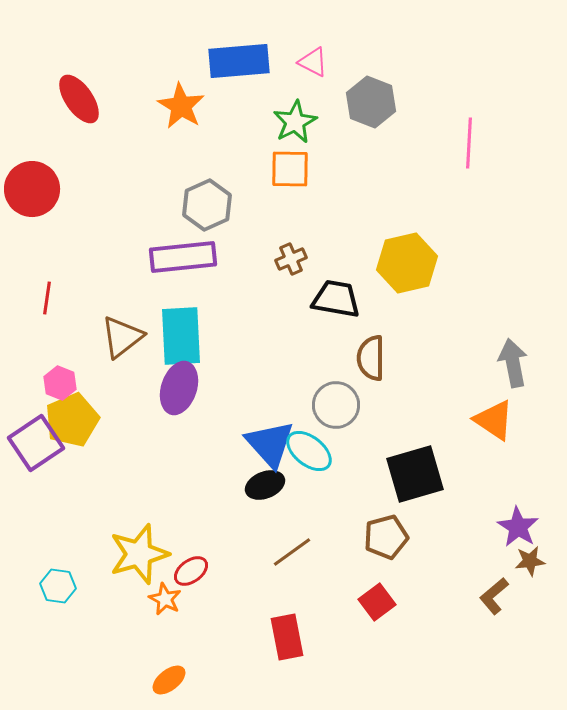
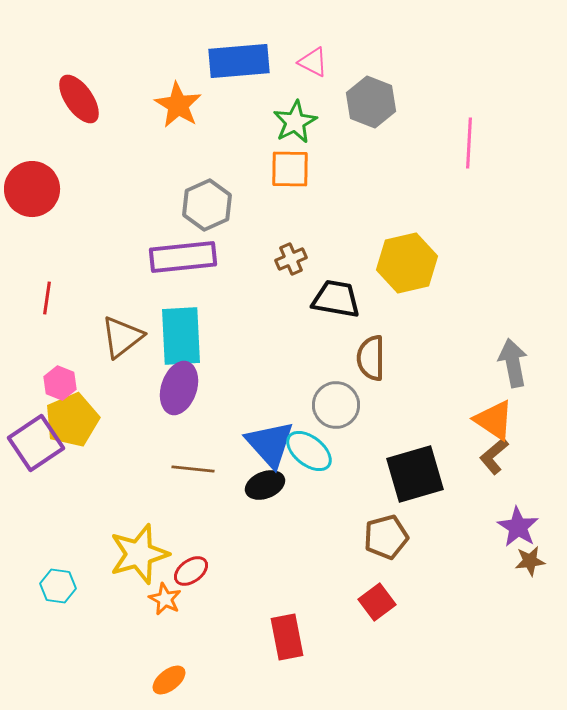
orange star at (181, 106): moved 3 px left, 1 px up
brown line at (292, 552): moved 99 px left, 83 px up; rotated 42 degrees clockwise
brown L-shape at (494, 596): moved 140 px up
